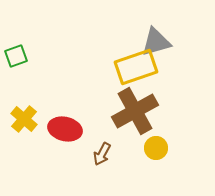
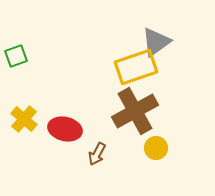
gray triangle: rotated 20 degrees counterclockwise
brown arrow: moved 5 px left
